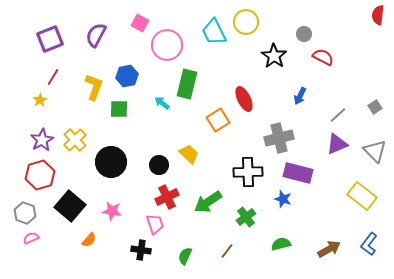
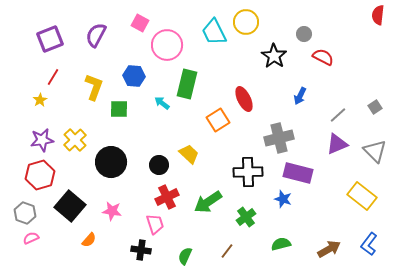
blue hexagon at (127, 76): moved 7 px right; rotated 15 degrees clockwise
purple star at (42, 140): rotated 20 degrees clockwise
